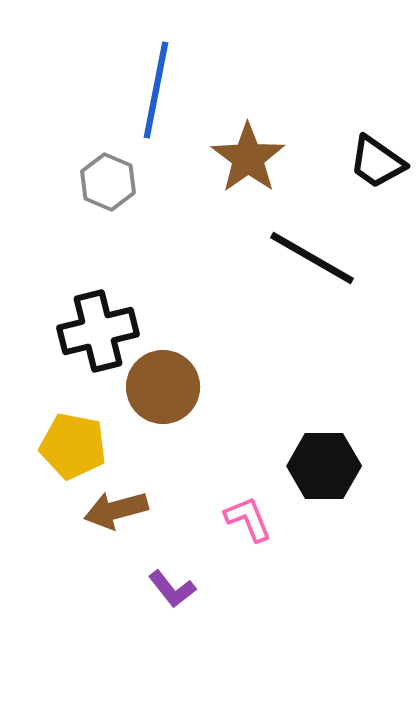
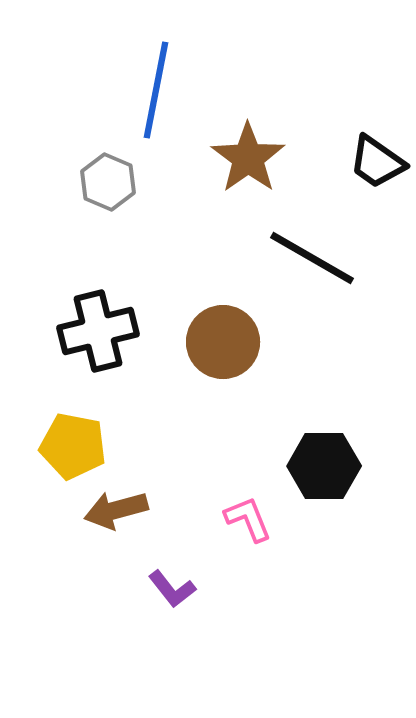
brown circle: moved 60 px right, 45 px up
